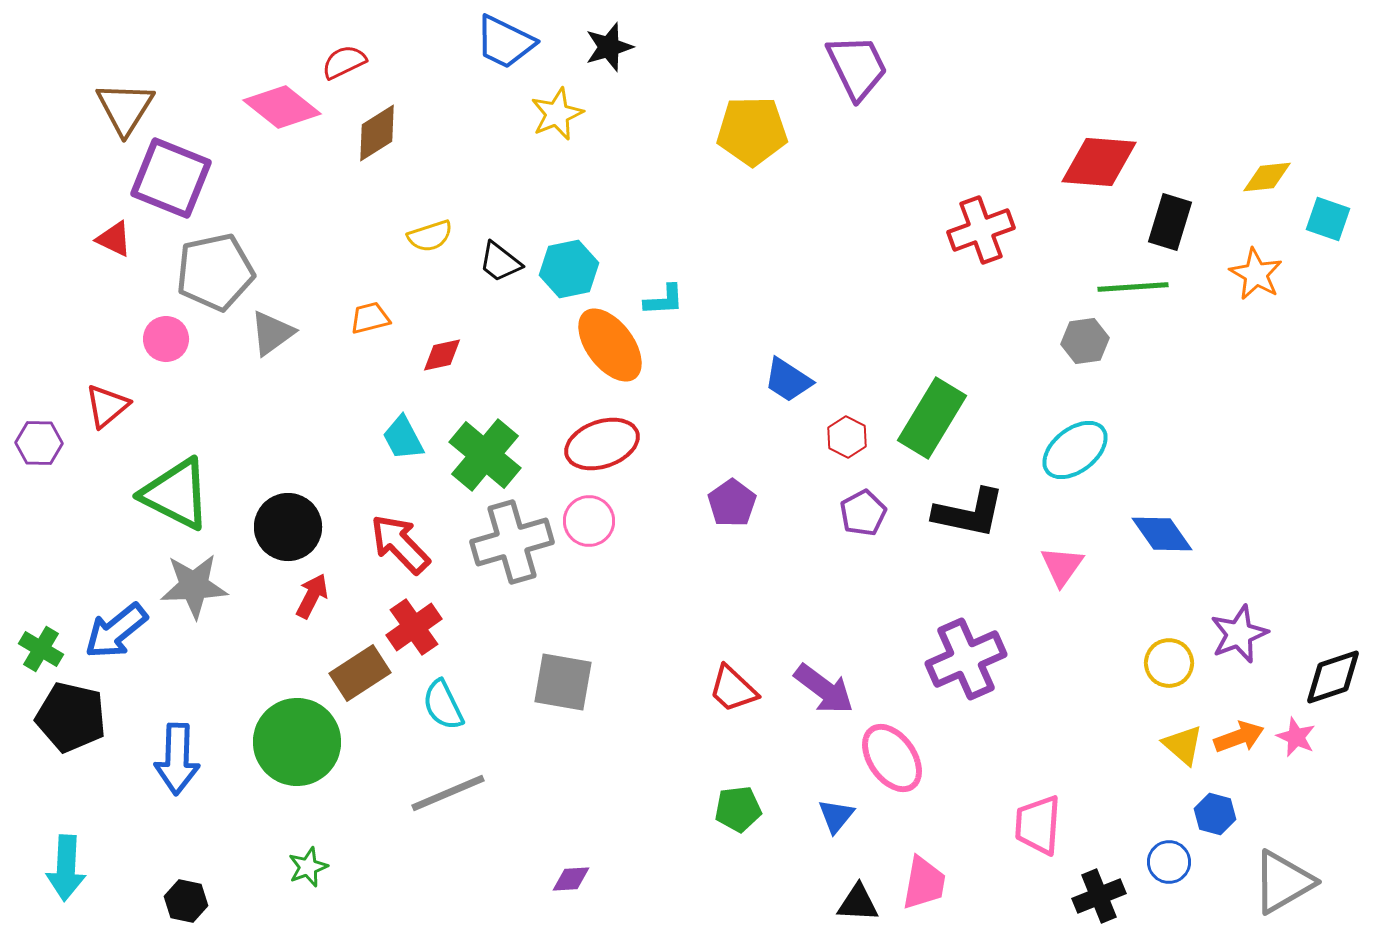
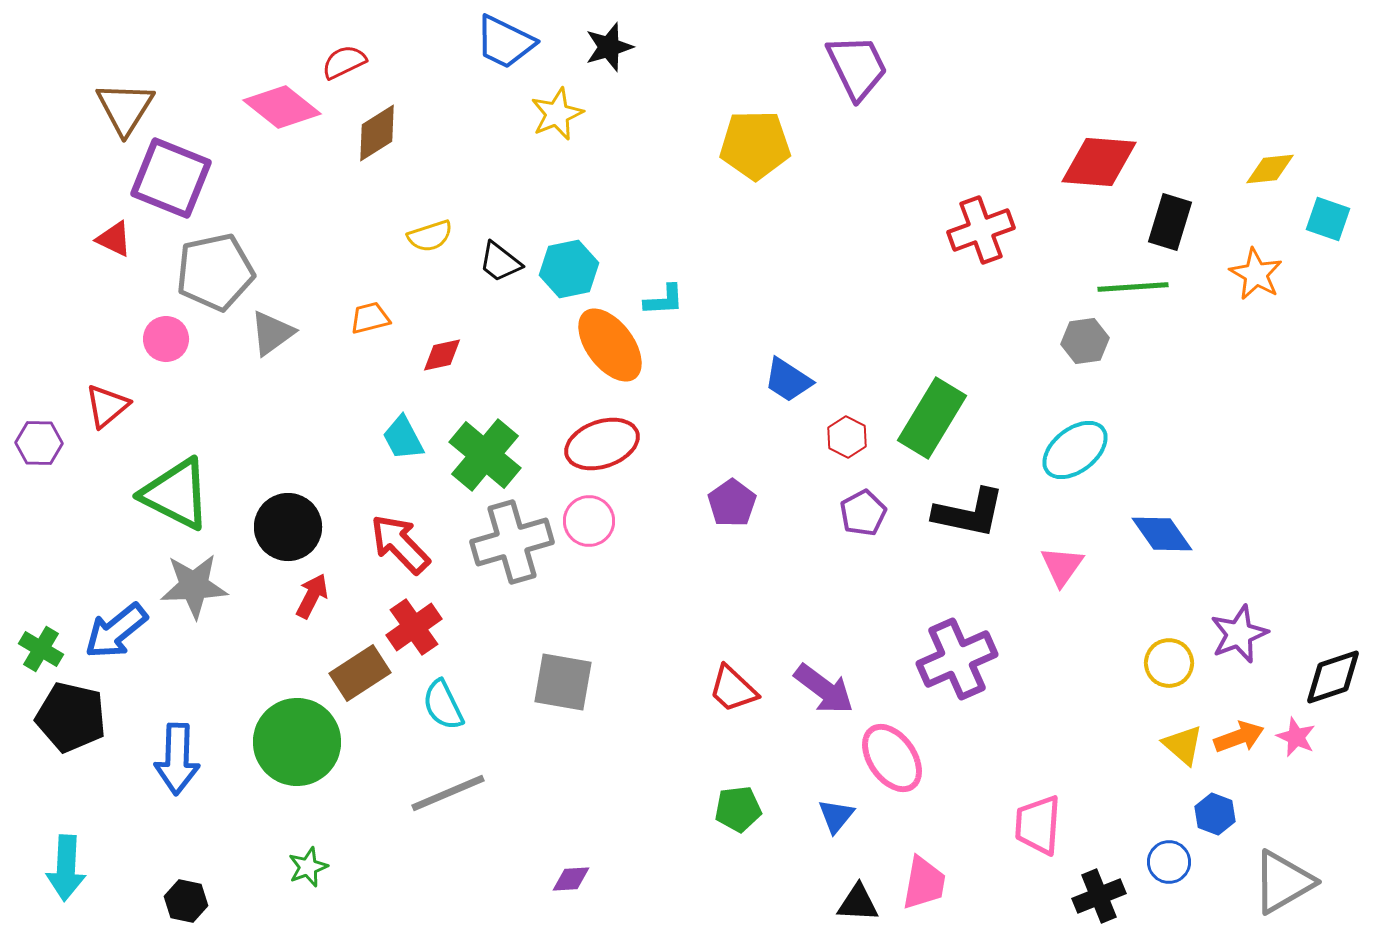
yellow pentagon at (752, 131): moved 3 px right, 14 px down
yellow diamond at (1267, 177): moved 3 px right, 8 px up
purple cross at (966, 659): moved 9 px left
blue hexagon at (1215, 814): rotated 6 degrees clockwise
